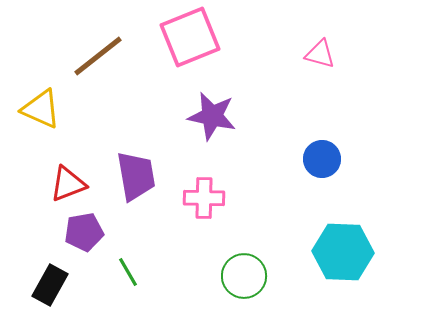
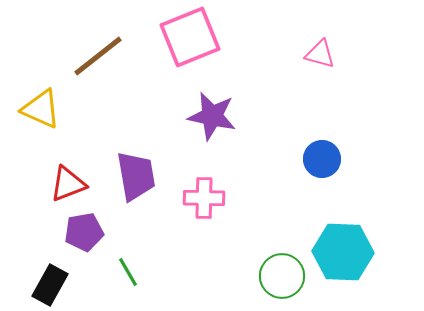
green circle: moved 38 px right
